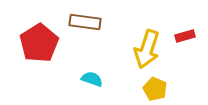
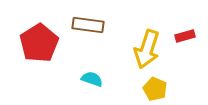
brown rectangle: moved 3 px right, 3 px down
